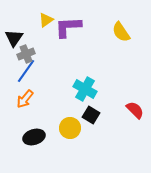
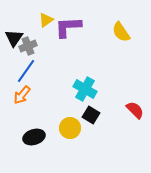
gray cross: moved 2 px right, 8 px up
orange arrow: moved 3 px left, 4 px up
